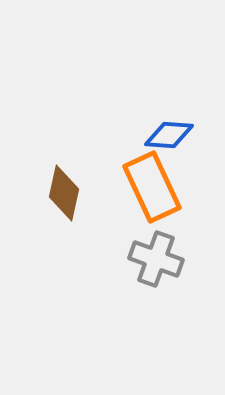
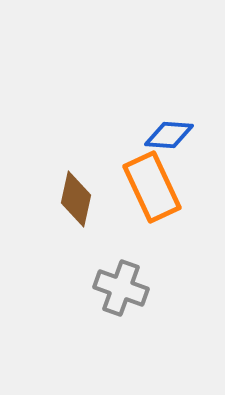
brown diamond: moved 12 px right, 6 px down
gray cross: moved 35 px left, 29 px down
